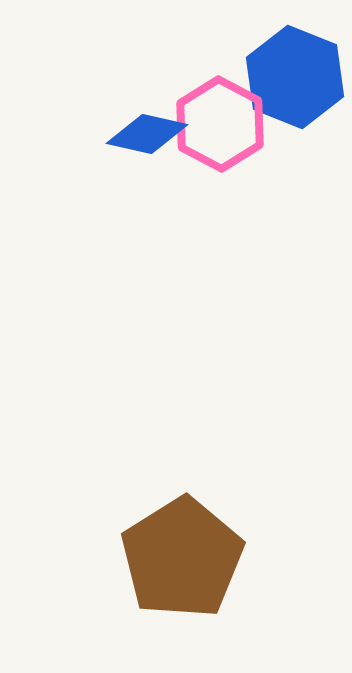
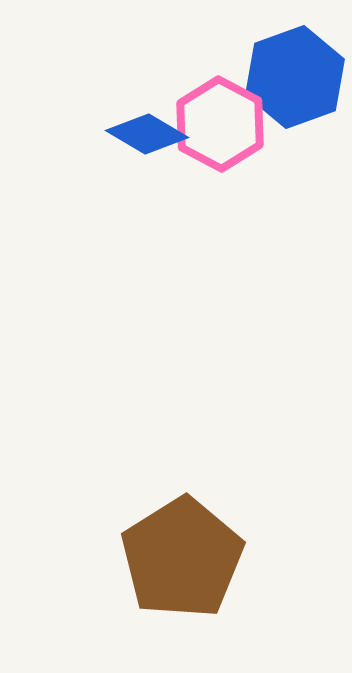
blue hexagon: rotated 18 degrees clockwise
blue diamond: rotated 18 degrees clockwise
